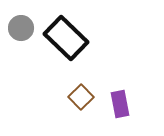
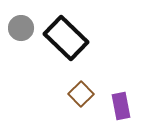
brown square: moved 3 px up
purple rectangle: moved 1 px right, 2 px down
